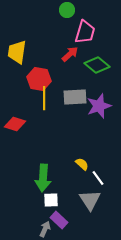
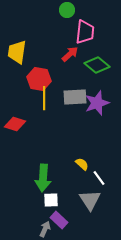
pink trapezoid: rotated 10 degrees counterclockwise
purple star: moved 2 px left, 3 px up
white line: moved 1 px right
